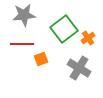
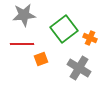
orange cross: moved 2 px right; rotated 32 degrees counterclockwise
